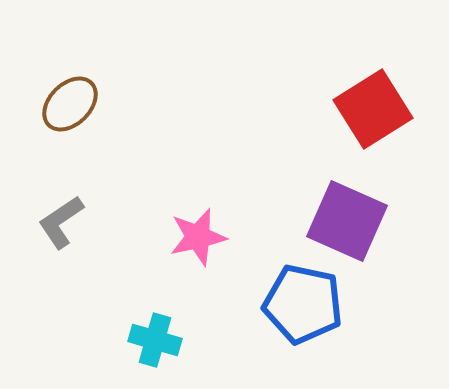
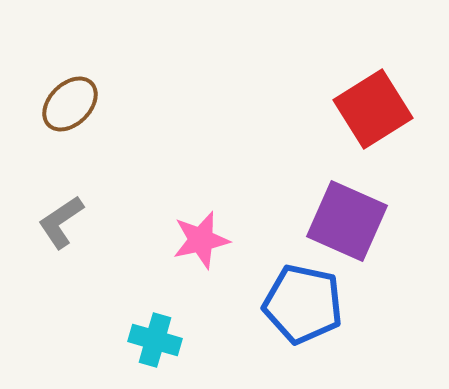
pink star: moved 3 px right, 3 px down
